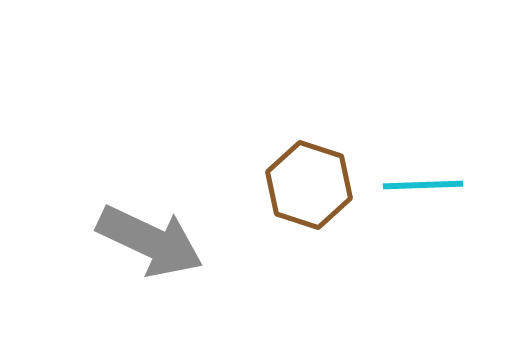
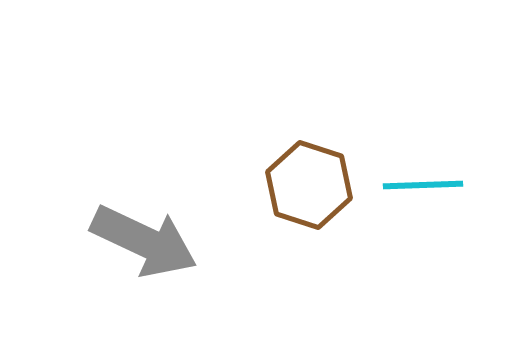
gray arrow: moved 6 px left
